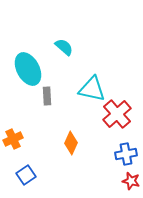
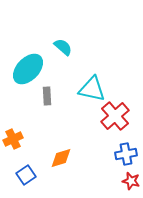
cyan semicircle: moved 1 px left
cyan ellipse: rotated 72 degrees clockwise
red cross: moved 2 px left, 2 px down
orange diamond: moved 10 px left, 15 px down; rotated 50 degrees clockwise
